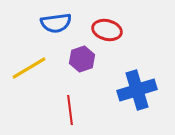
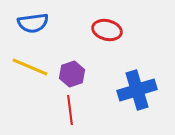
blue semicircle: moved 23 px left
purple hexagon: moved 10 px left, 15 px down
yellow line: moved 1 px right, 1 px up; rotated 54 degrees clockwise
